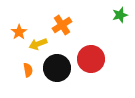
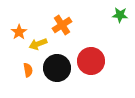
green star: rotated 21 degrees clockwise
red circle: moved 2 px down
